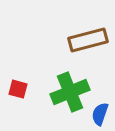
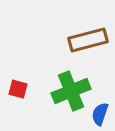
green cross: moved 1 px right, 1 px up
